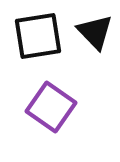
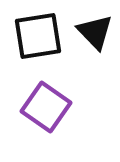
purple square: moved 5 px left
